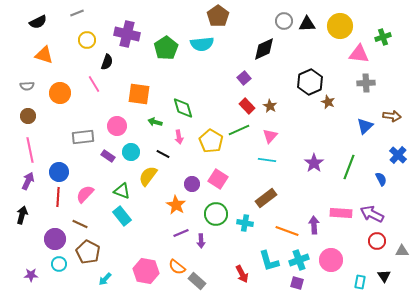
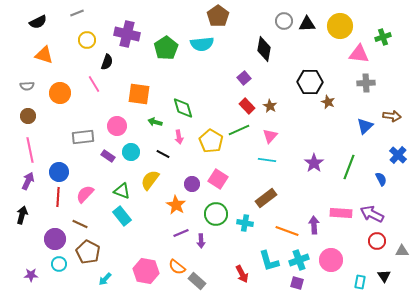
black diamond at (264, 49): rotated 55 degrees counterclockwise
black hexagon at (310, 82): rotated 25 degrees clockwise
yellow semicircle at (148, 176): moved 2 px right, 4 px down
